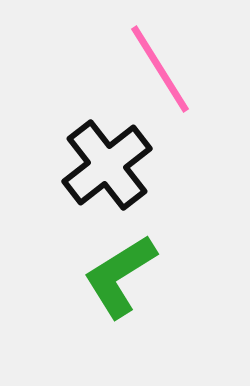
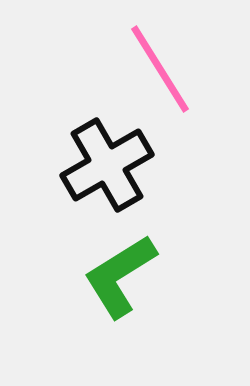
black cross: rotated 8 degrees clockwise
